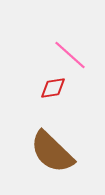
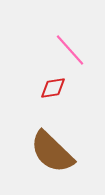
pink line: moved 5 px up; rotated 6 degrees clockwise
